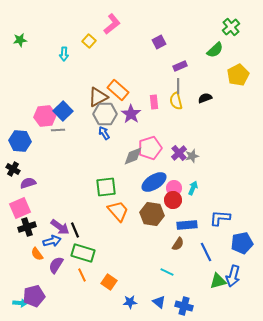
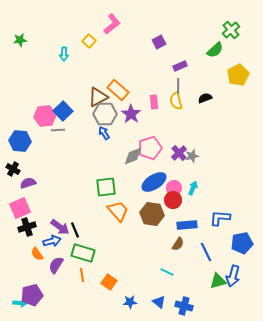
green cross at (231, 27): moved 3 px down
orange line at (82, 275): rotated 16 degrees clockwise
purple pentagon at (34, 296): moved 2 px left, 1 px up
